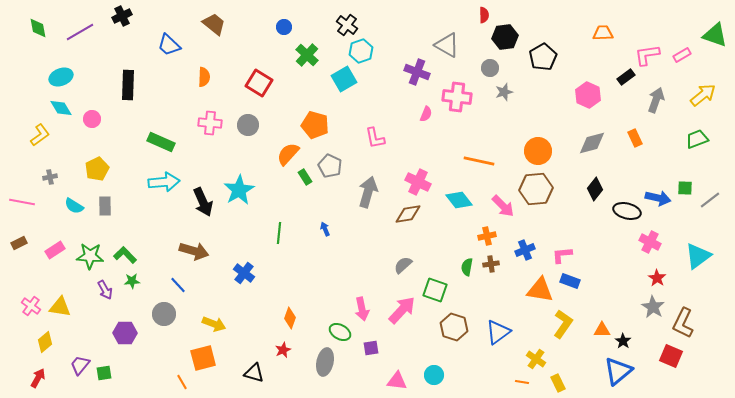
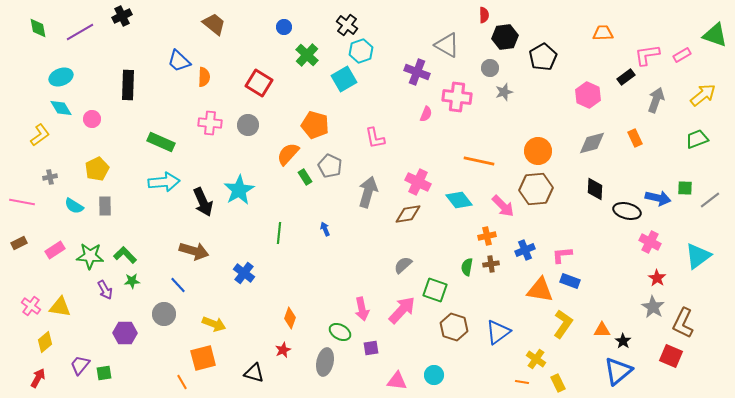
blue trapezoid at (169, 45): moved 10 px right, 16 px down
black diamond at (595, 189): rotated 35 degrees counterclockwise
